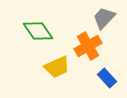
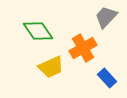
gray trapezoid: moved 2 px right, 1 px up
orange cross: moved 5 px left, 2 px down
yellow trapezoid: moved 6 px left
